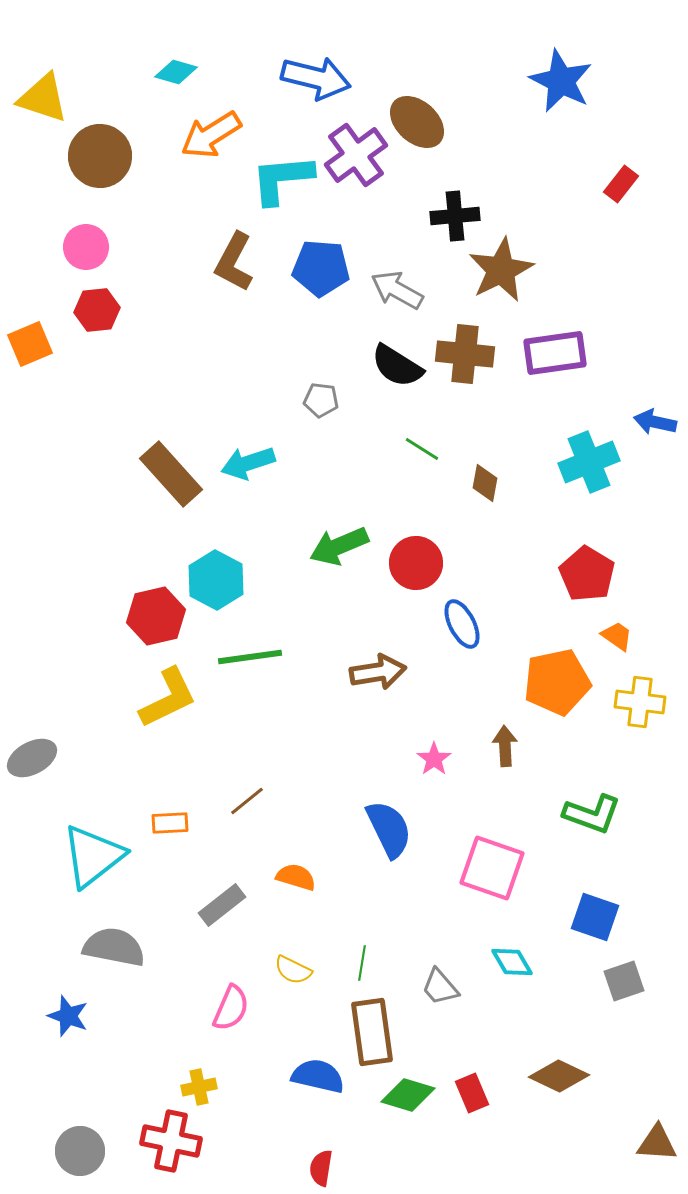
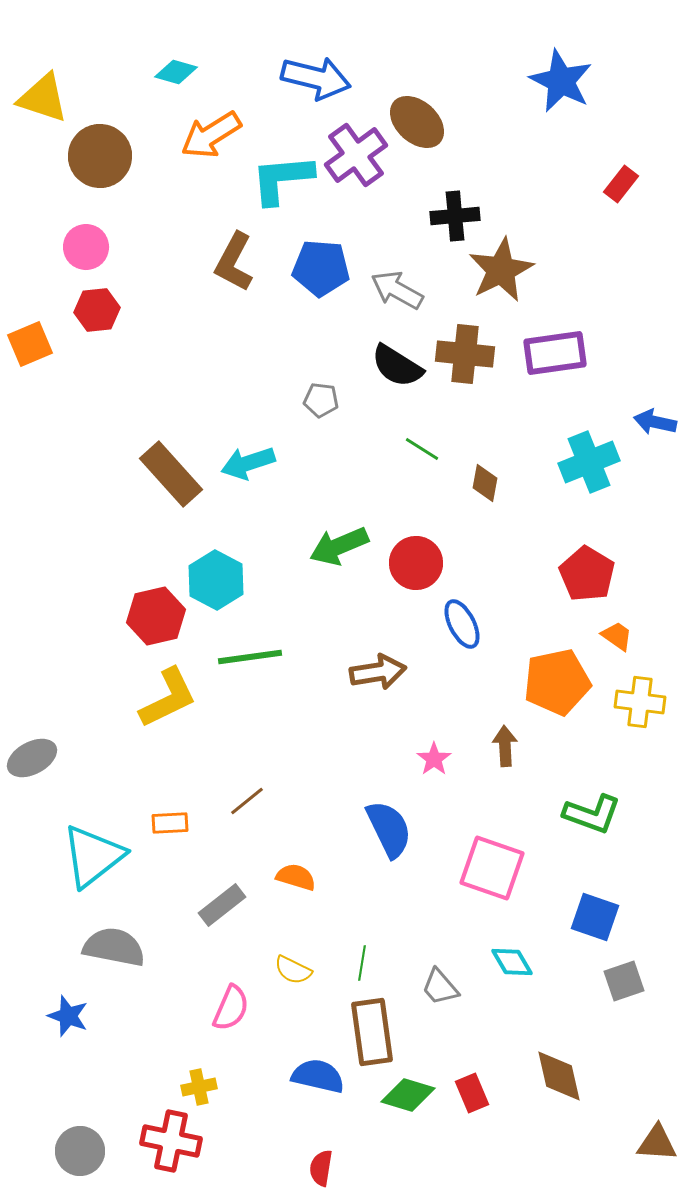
brown diamond at (559, 1076): rotated 52 degrees clockwise
